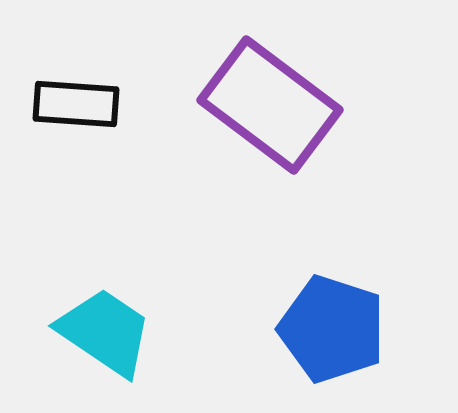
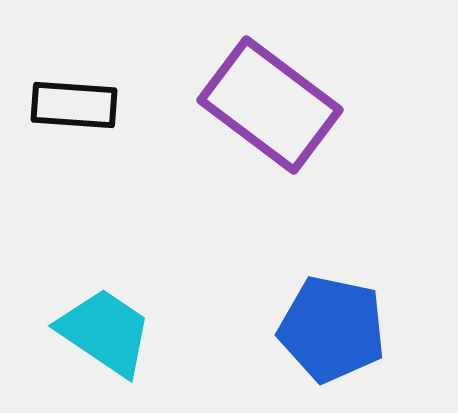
black rectangle: moved 2 px left, 1 px down
blue pentagon: rotated 6 degrees counterclockwise
